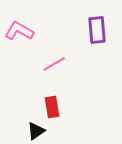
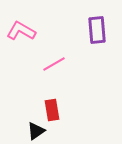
pink L-shape: moved 2 px right
red rectangle: moved 3 px down
